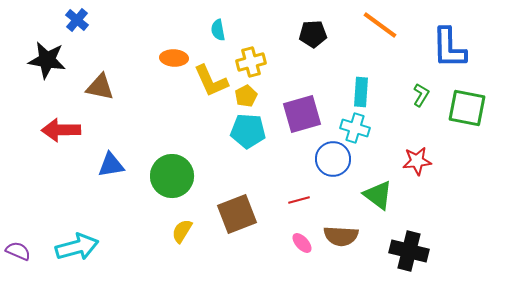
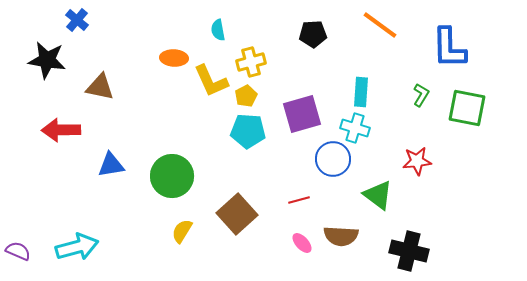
brown square: rotated 21 degrees counterclockwise
